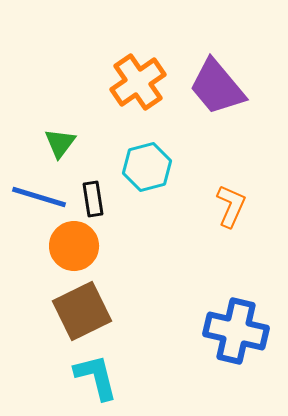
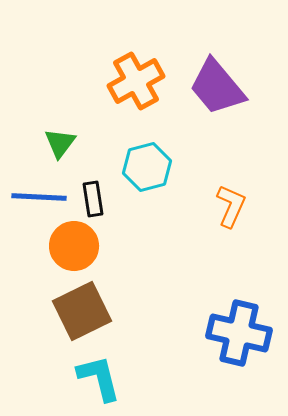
orange cross: moved 2 px left, 1 px up; rotated 6 degrees clockwise
blue line: rotated 14 degrees counterclockwise
blue cross: moved 3 px right, 2 px down
cyan L-shape: moved 3 px right, 1 px down
